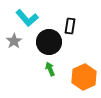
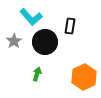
cyan L-shape: moved 4 px right, 1 px up
black circle: moved 4 px left
green arrow: moved 13 px left, 5 px down; rotated 40 degrees clockwise
